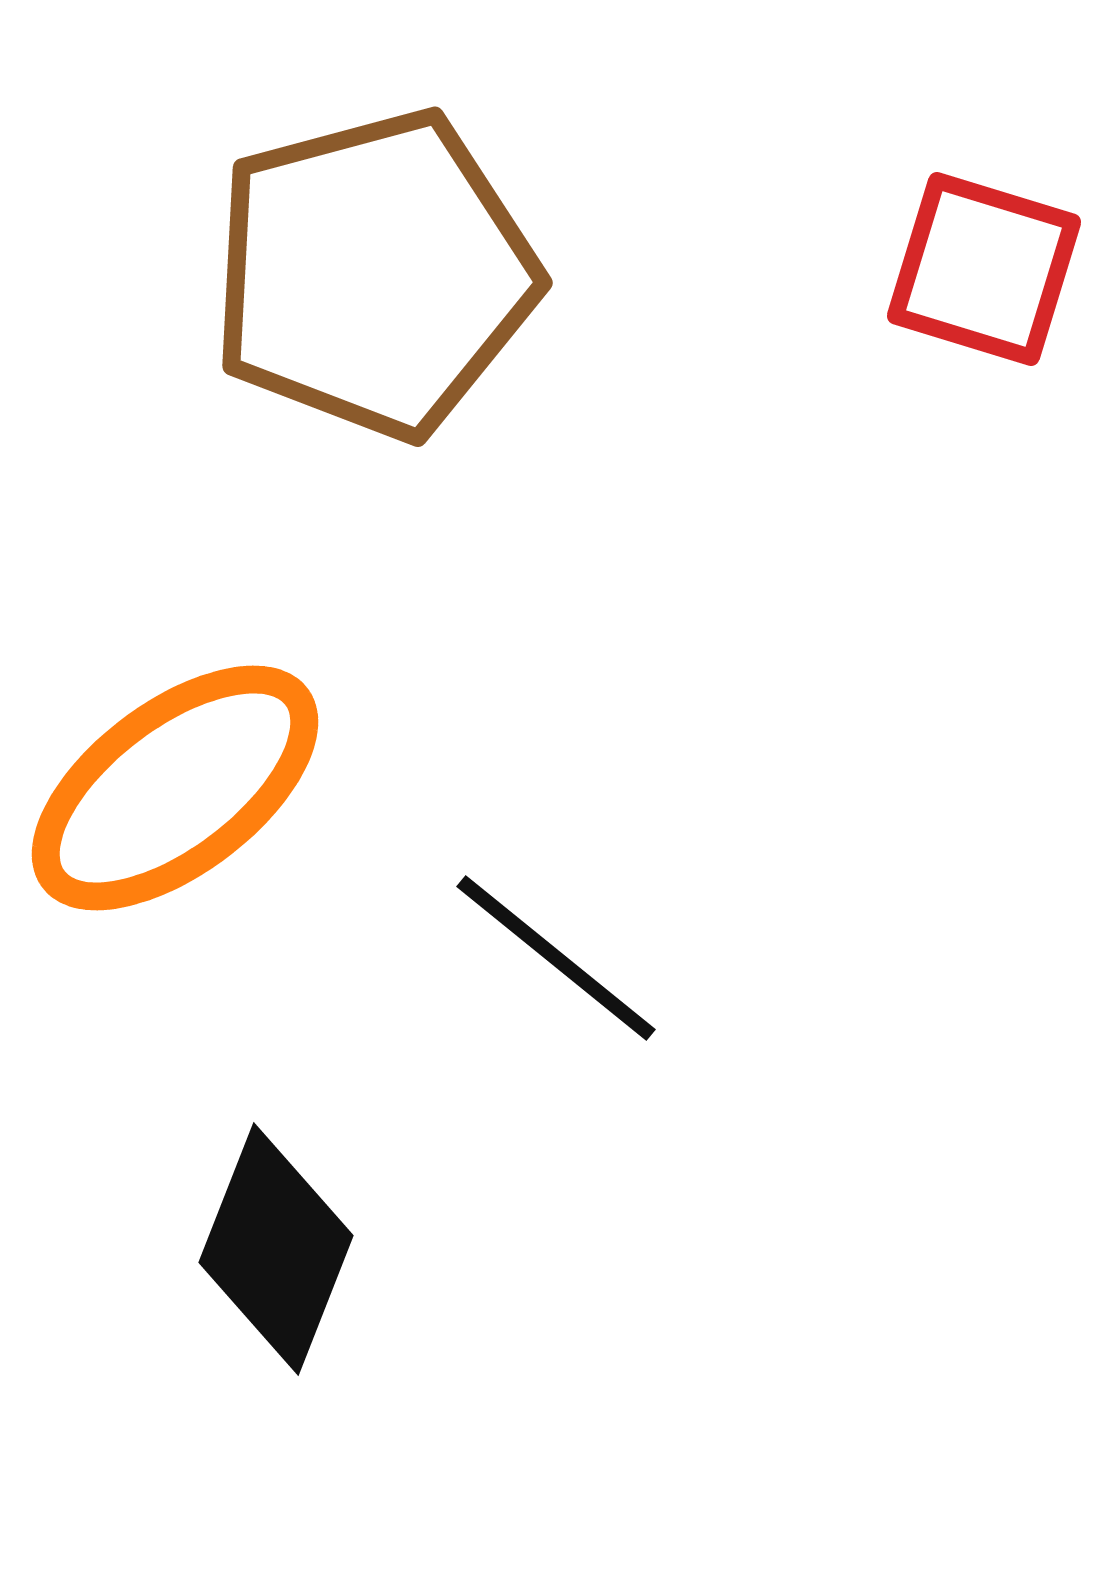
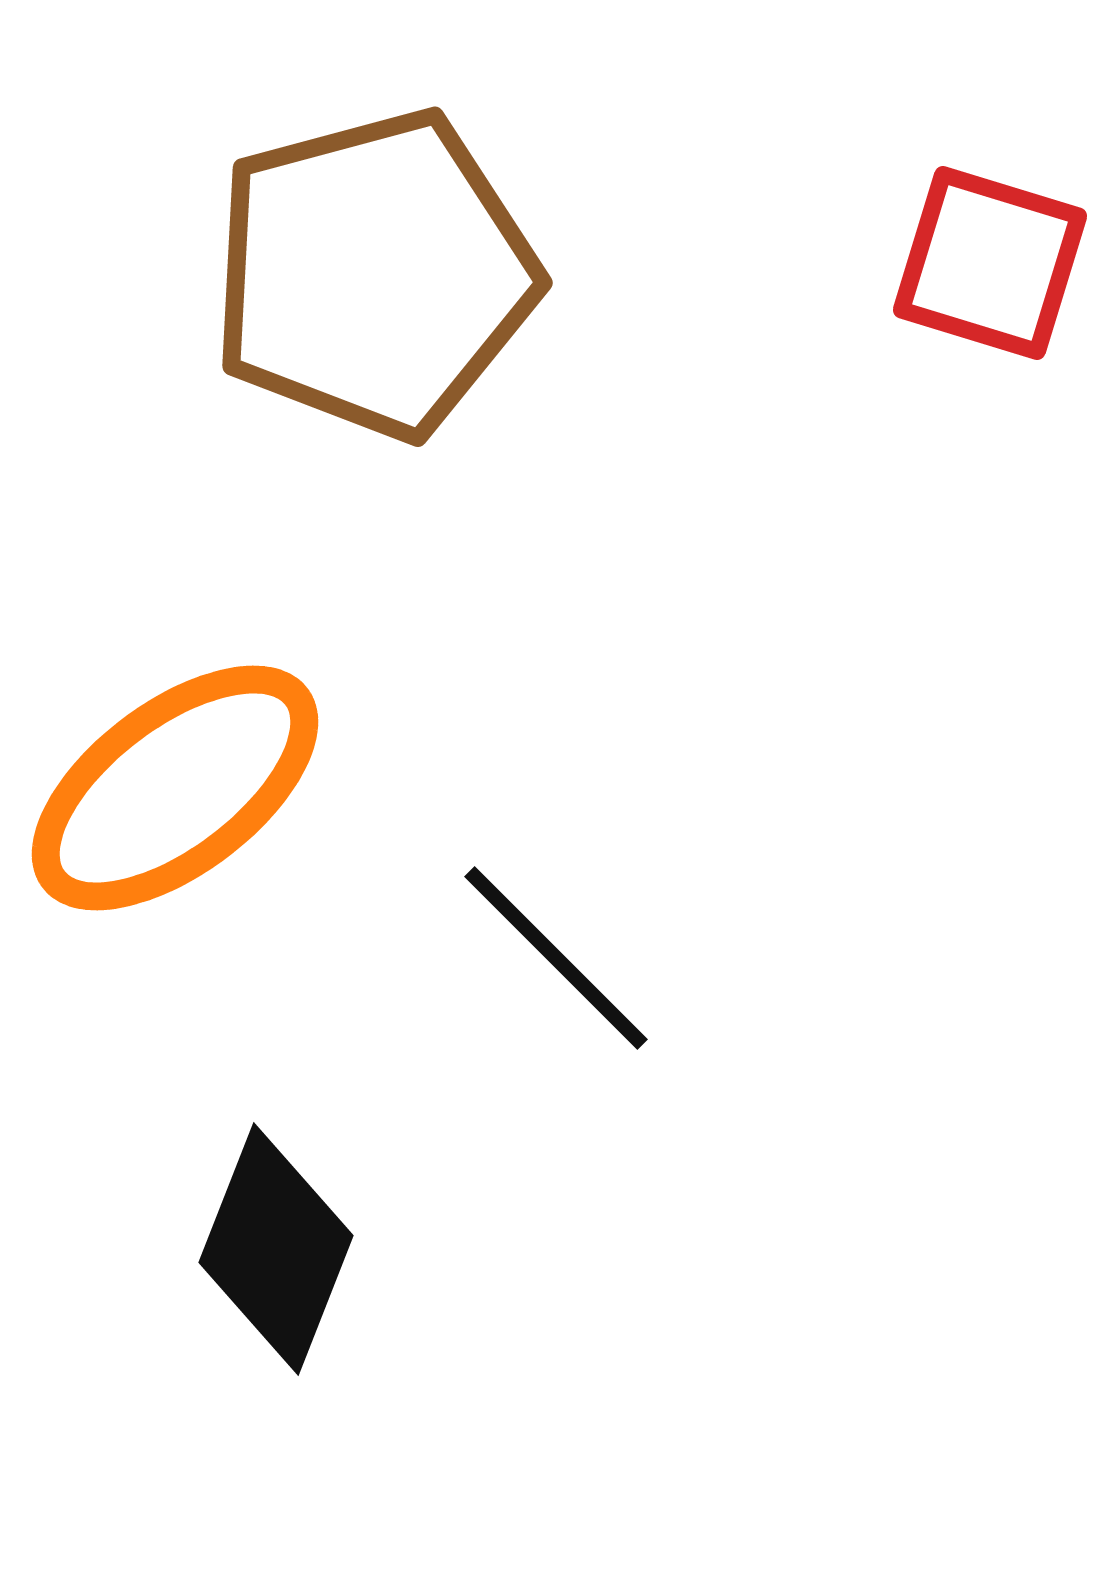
red square: moved 6 px right, 6 px up
black line: rotated 6 degrees clockwise
